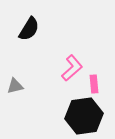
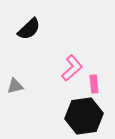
black semicircle: rotated 15 degrees clockwise
